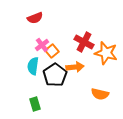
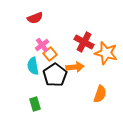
orange square: moved 2 px left, 3 px down
cyan semicircle: rotated 18 degrees counterclockwise
orange semicircle: rotated 84 degrees counterclockwise
